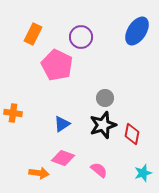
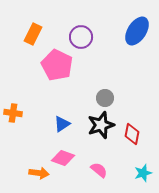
black star: moved 2 px left
